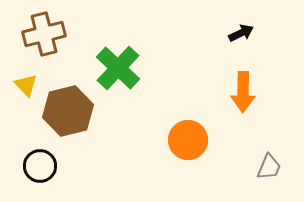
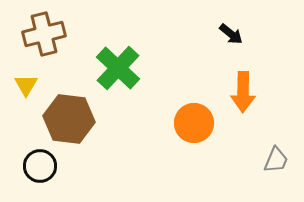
black arrow: moved 10 px left, 1 px down; rotated 65 degrees clockwise
yellow triangle: rotated 15 degrees clockwise
brown hexagon: moved 1 px right, 8 px down; rotated 21 degrees clockwise
orange circle: moved 6 px right, 17 px up
gray trapezoid: moved 7 px right, 7 px up
